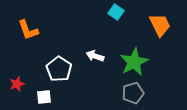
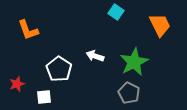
gray pentagon: moved 4 px left; rotated 30 degrees counterclockwise
